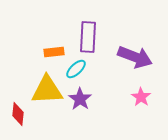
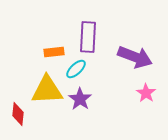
pink star: moved 5 px right, 4 px up
